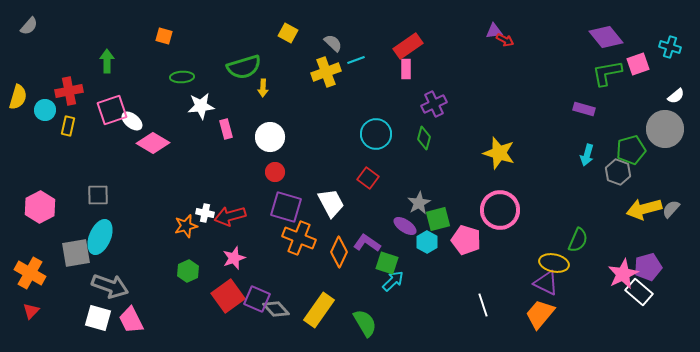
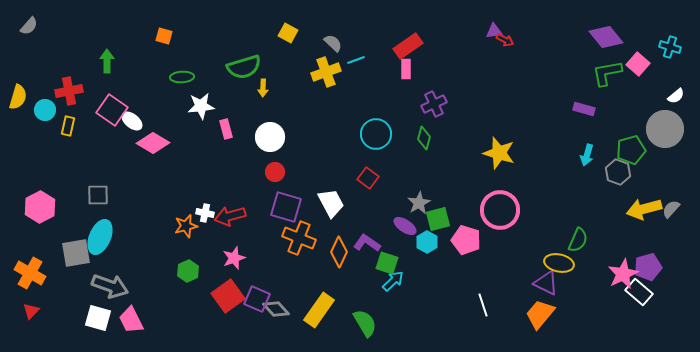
pink square at (638, 64): rotated 30 degrees counterclockwise
pink square at (112, 110): rotated 36 degrees counterclockwise
yellow ellipse at (554, 263): moved 5 px right
